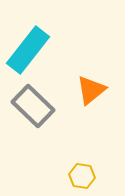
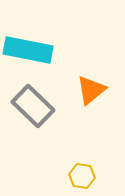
cyan rectangle: rotated 63 degrees clockwise
